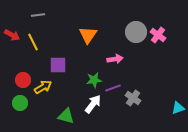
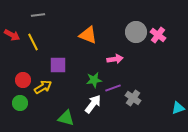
orange triangle: rotated 42 degrees counterclockwise
green triangle: moved 2 px down
